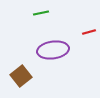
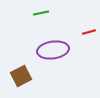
brown square: rotated 10 degrees clockwise
